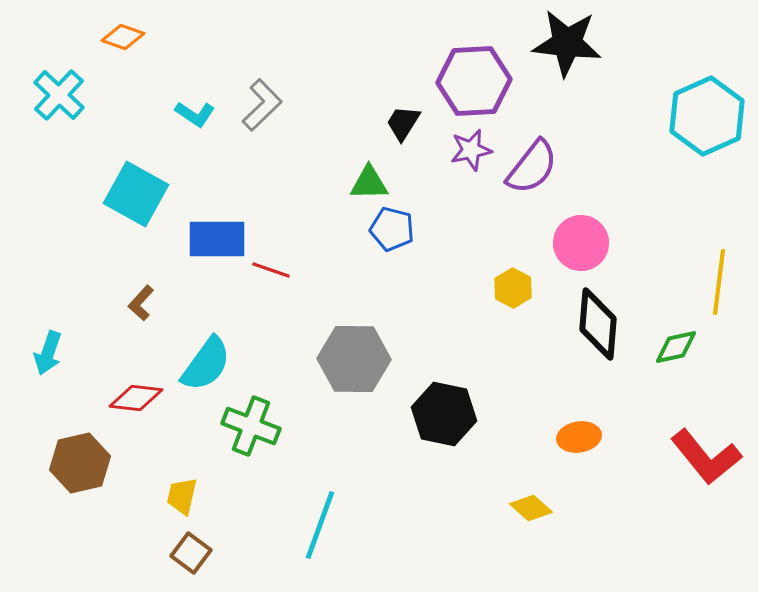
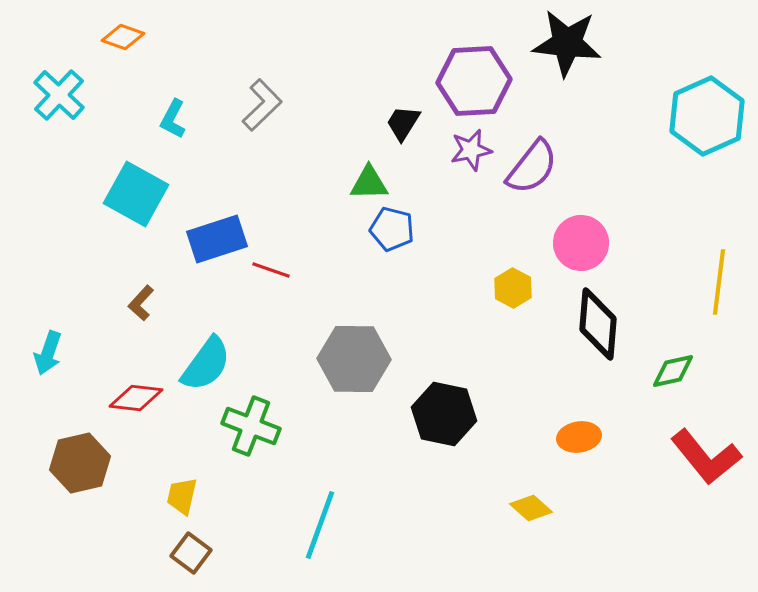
cyan L-shape: moved 22 px left, 5 px down; rotated 84 degrees clockwise
blue rectangle: rotated 18 degrees counterclockwise
green diamond: moved 3 px left, 24 px down
